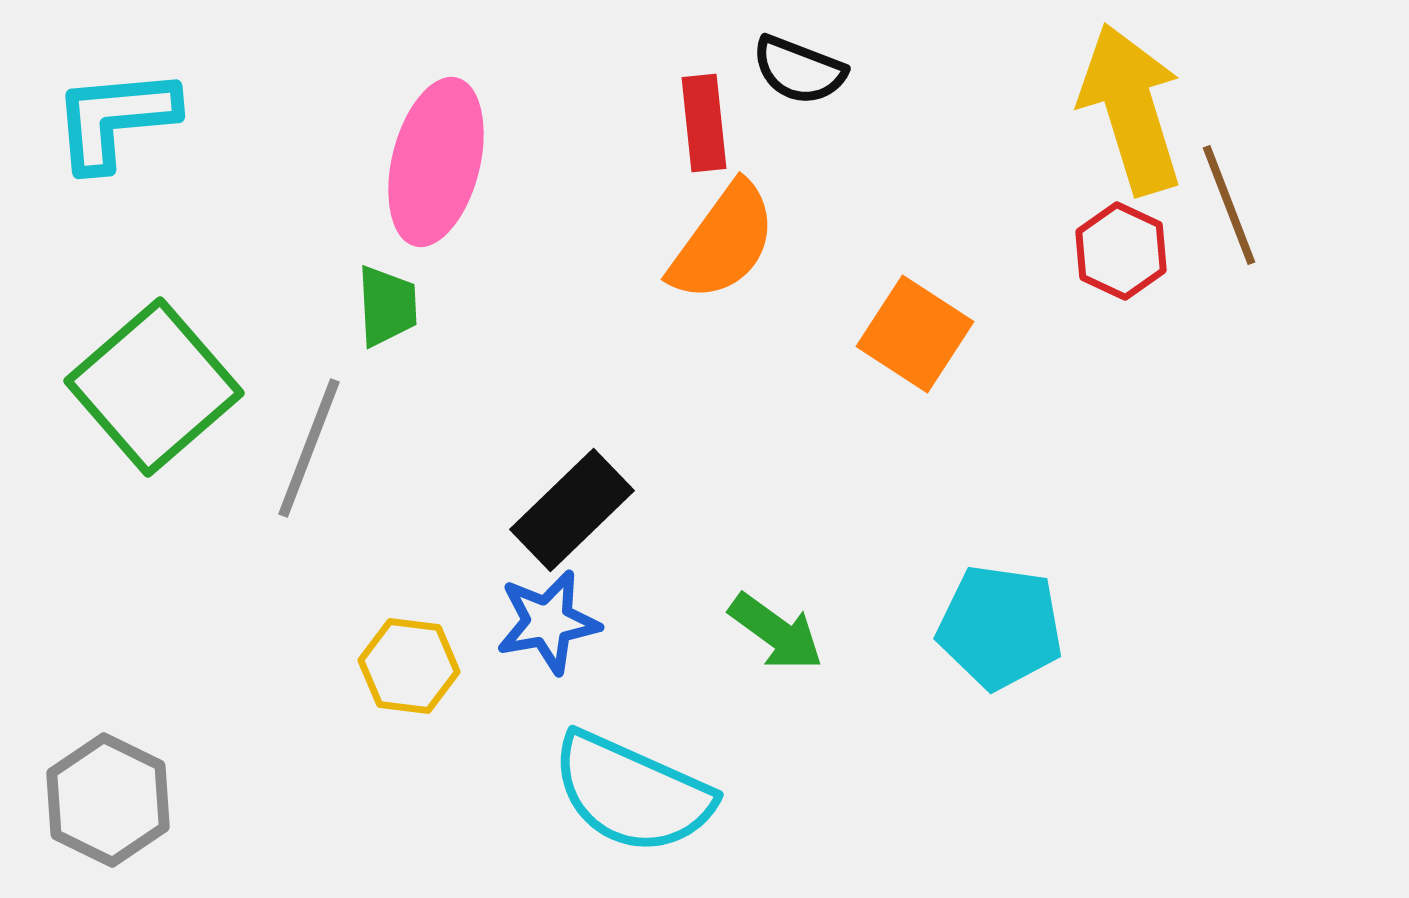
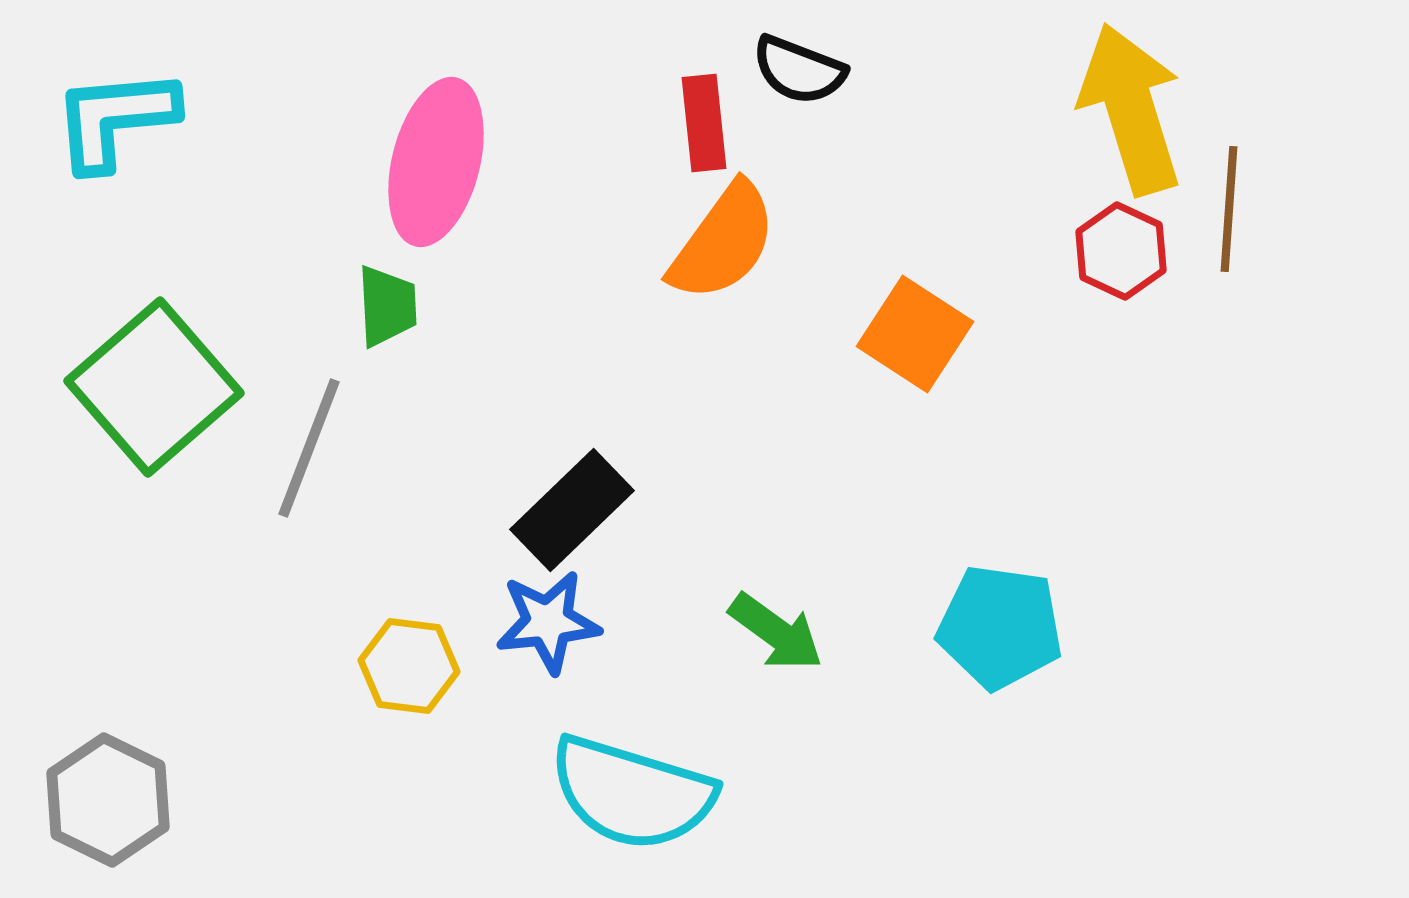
brown line: moved 4 px down; rotated 25 degrees clockwise
blue star: rotated 4 degrees clockwise
cyan semicircle: rotated 7 degrees counterclockwise
